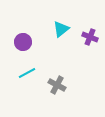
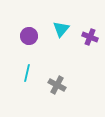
cyan triangle: rotated 12 degrees counterclockwise
purple circle: moved 6 px right, 6 px up
cyan line: rotated 48 degrees counterclockwise
